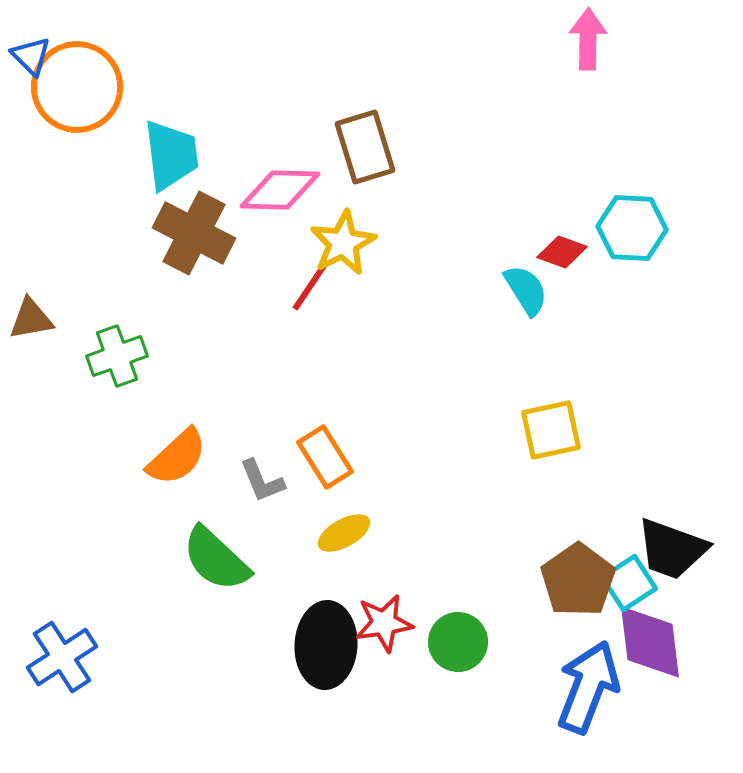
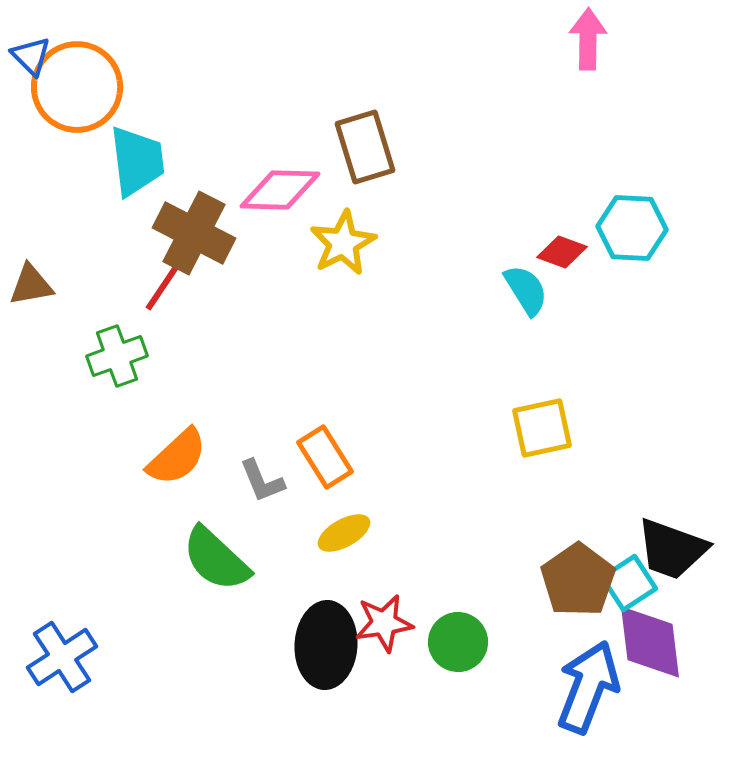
cyan trapezoid: moved 34 px left, 6 px down
red line: moved 147 px left
brown triangle: moved 34 px up
yellow square: moved 9 px left, 2 px up
